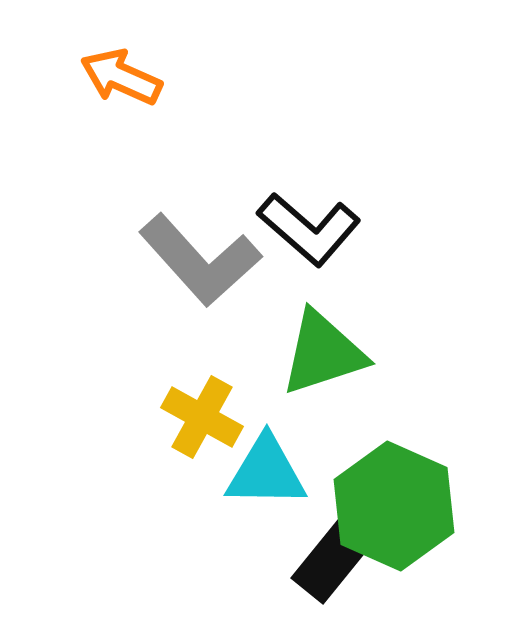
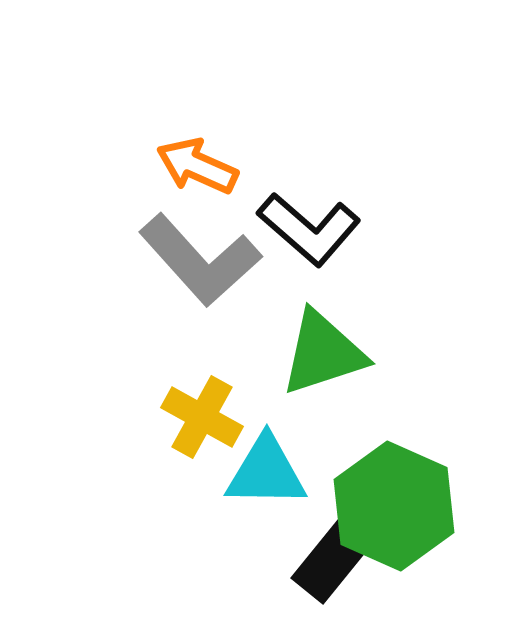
orange arrow: moved 76 px right, 89 px down
